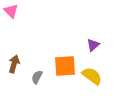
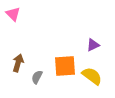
pink triangle: moved 2 px right, 3 px down
purple triangle: rotated 16 degrees clockwise
brown arrow: moved 4 px right, 1 px up
